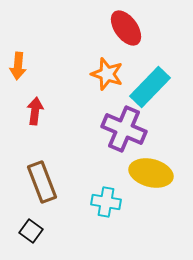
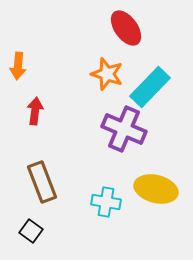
yellow ellipse: moved 5 px right, 16 px down
